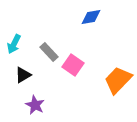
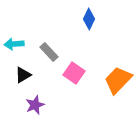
blue diamond: moved 2 px left, 2 px down; rotated 55 degrees counterclockwise
cyan arrow: rotated 60 degrees clockwise
pink square: moved 1 px right, 8 px down
purple star: rotated 24 degrees clockwise
